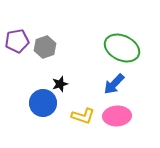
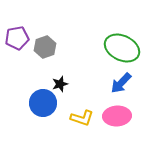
purple pentagon: moved 3 px up
blue arrow: moved 7 px right, 1 px up
yellow L-shape: moved 1 px left, 2 px down
